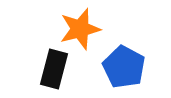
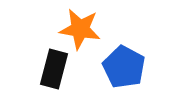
orange star: rotated 24 degrees clockwise
